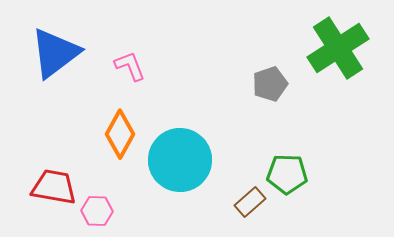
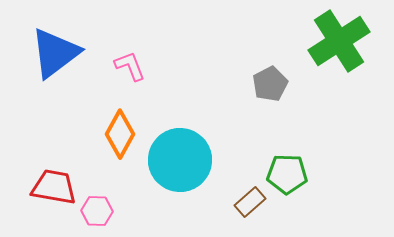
green cross: moved 1 px right, 7 px up
gray pentagon: rotated 8 degrees counterclockwise
